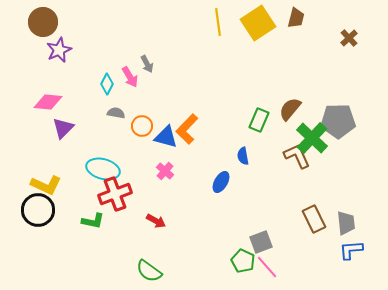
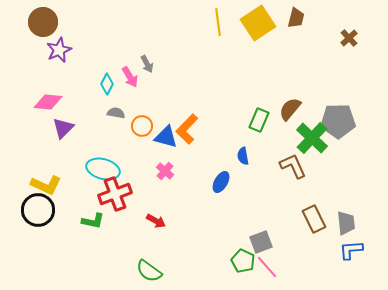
brown L-shape: moved 4 px left, 10 px down
